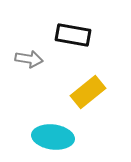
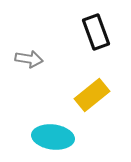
black rectangle: moved 23 px right, 3 px up; rotated 60 degrees clockwise
yellow rectangle: moved 4 px right, 3 px down
